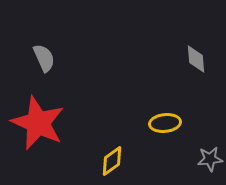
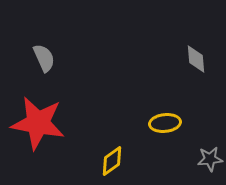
red star: rotated 14 degrees counterclockwise
